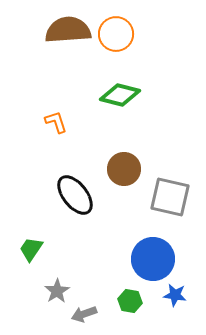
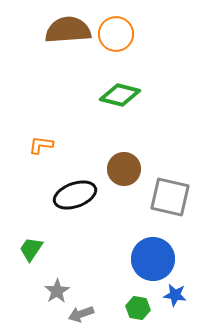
orange L-shape: moved 15 px left, 23 px down; rotated 65 degrees counterclockwise
black ellipse: rotated 72 degrees counterclockwise
green hexagon: moved 8 px right, 7 px down
gray arrow: moved 3 px left
